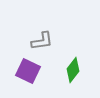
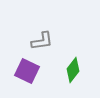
purple square: moved 1 px left
